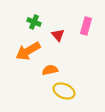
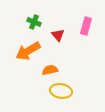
yellow ellipse: moved 3 px left; rotated 15 degrees counterclockwise
